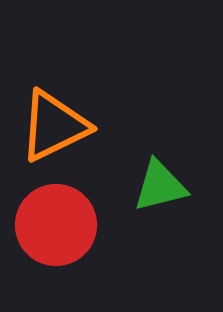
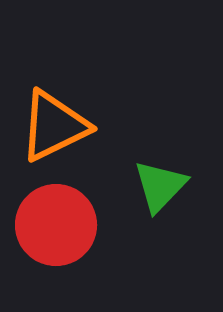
green triangle: rotated 32 degrees counterclockwise
